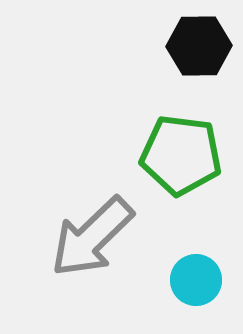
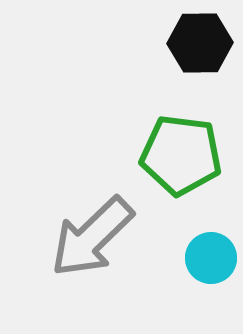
black hexagon: moved 1 px right, 3 px up
cyan circle: moved 15 px right, 22 px up
